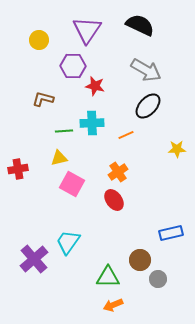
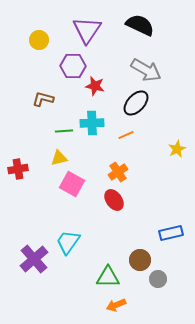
black ellipse: moved 12 px left, 3 px up
yellow star: rotated 24 degrees counterclockwise
orange arrow: moved 3 px right
